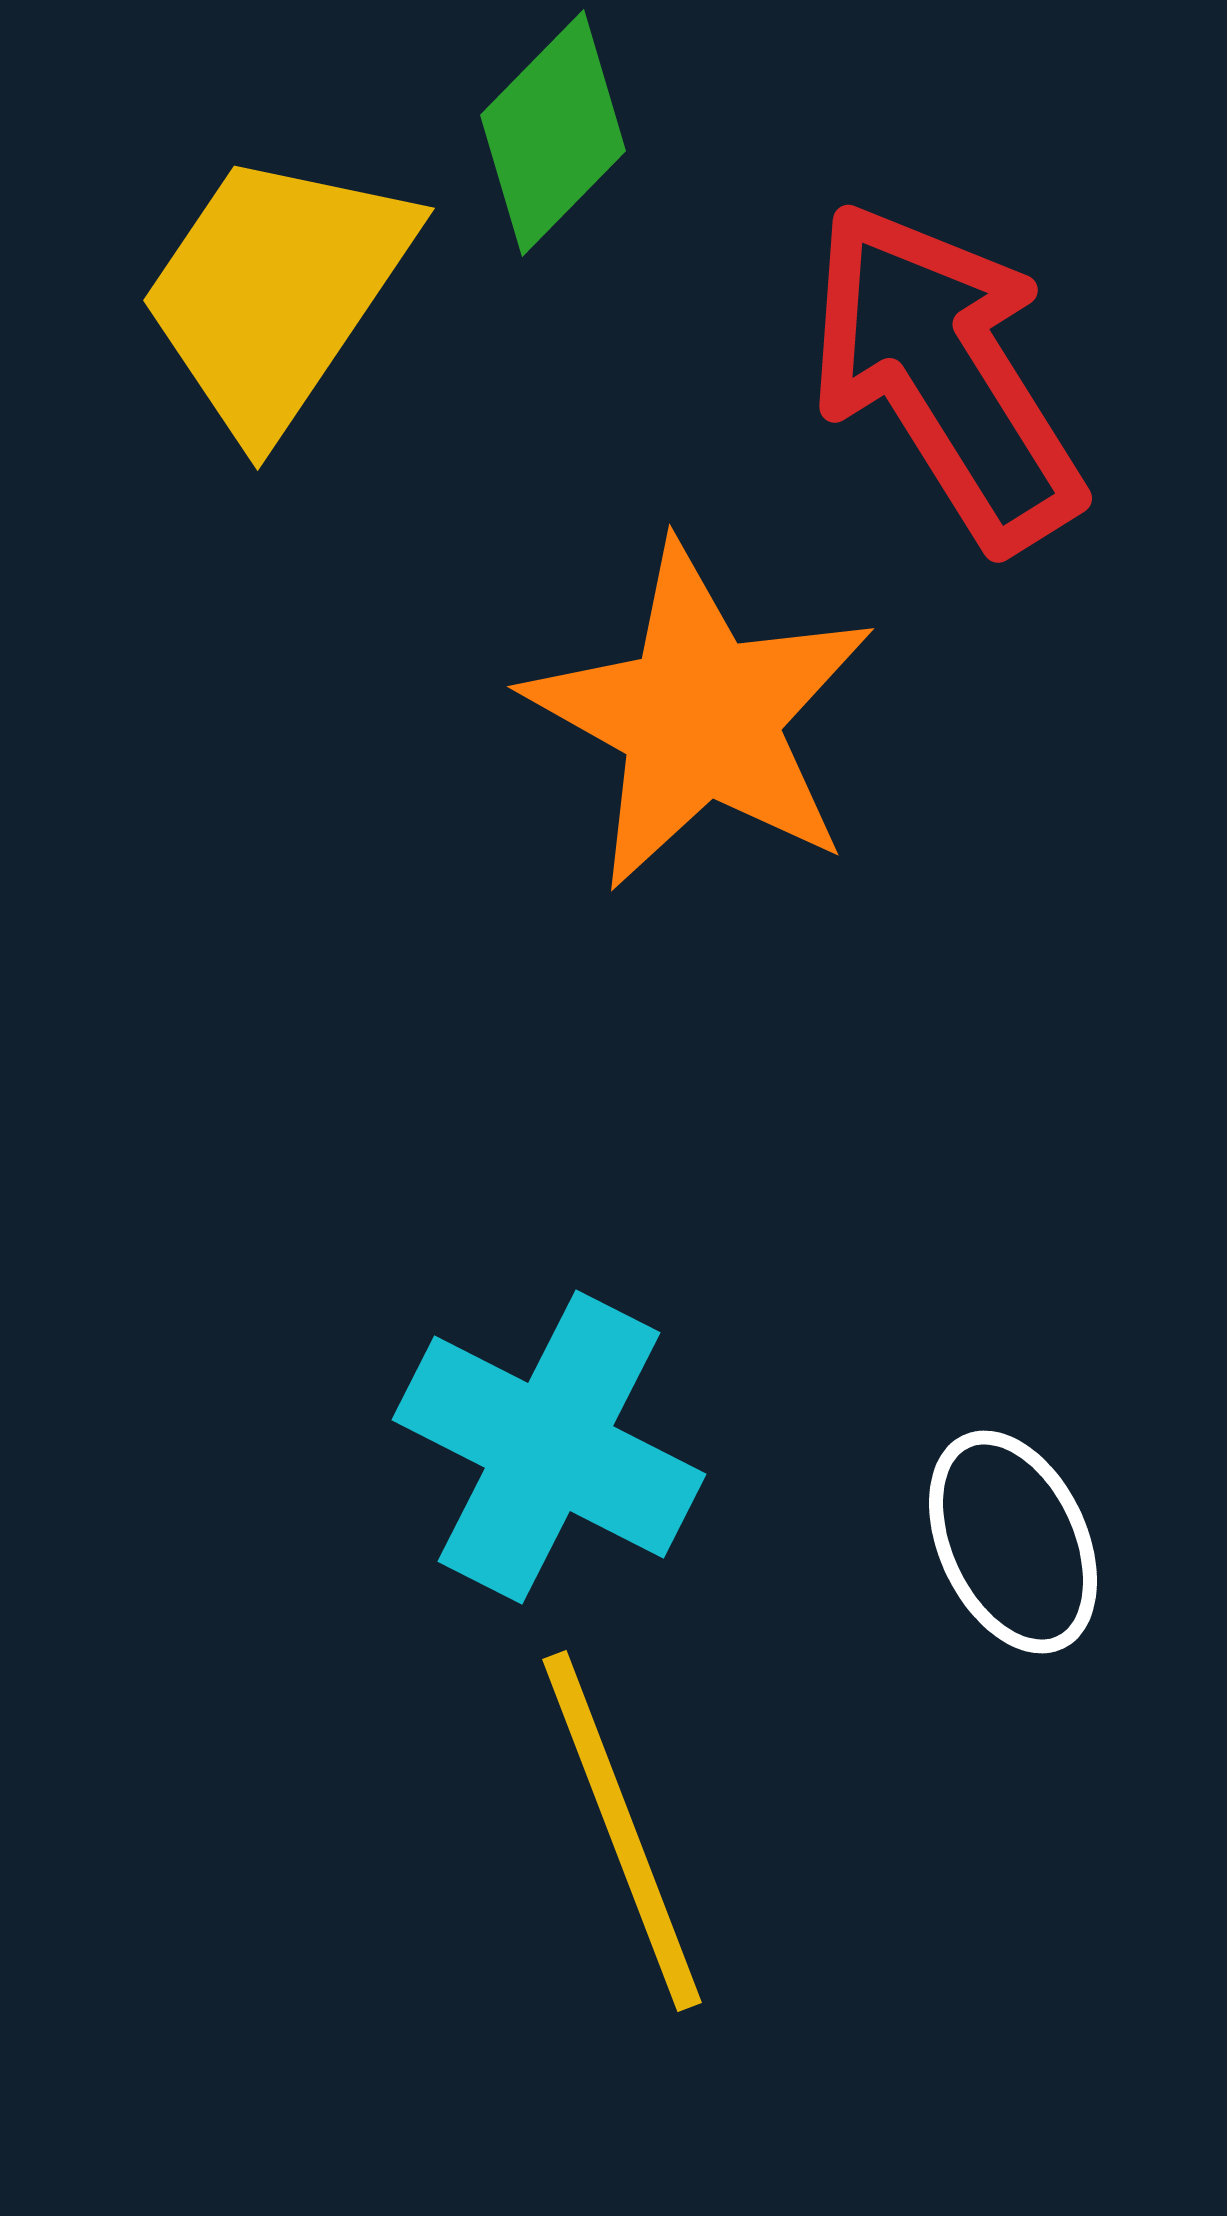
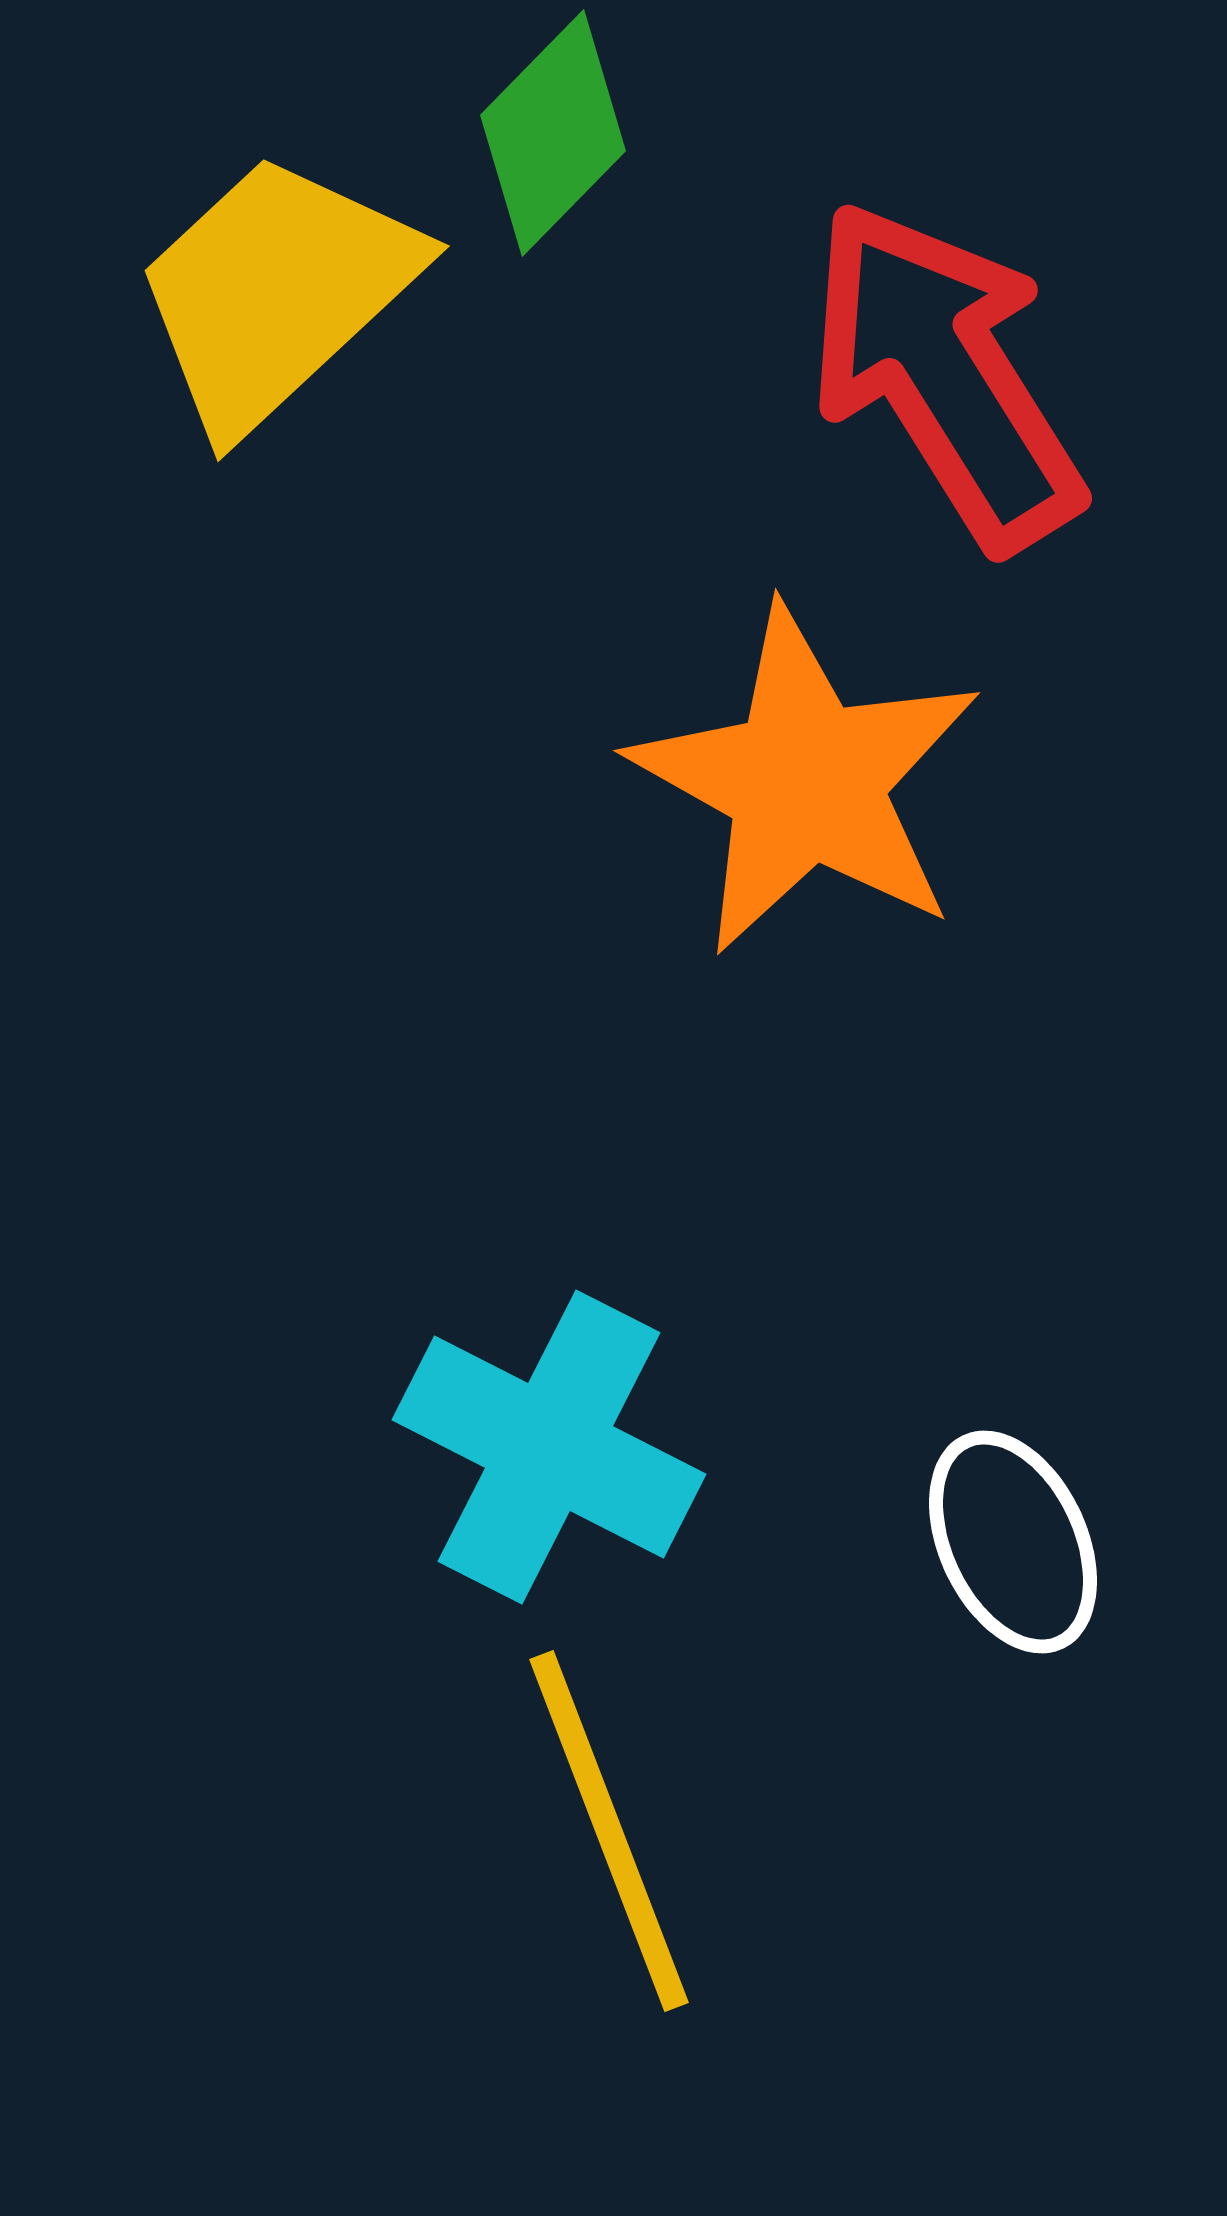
yellow trapezoid: rotated 13 degrees clockwise
orange star: moved 106 px right, 64 px down
yellow line: moved 13 px left
